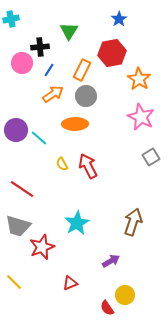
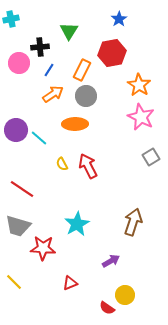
pink circle: moved 3 px left
orange star: moved 6 px down
cyan star: moved 1 px down
red star: moved 1 px right, 1 px down; rotated 25 degrees clockwise
red semicircle: rotated 21 degrees counterclockwise
